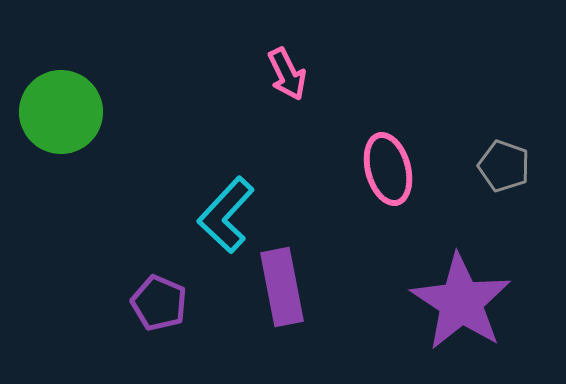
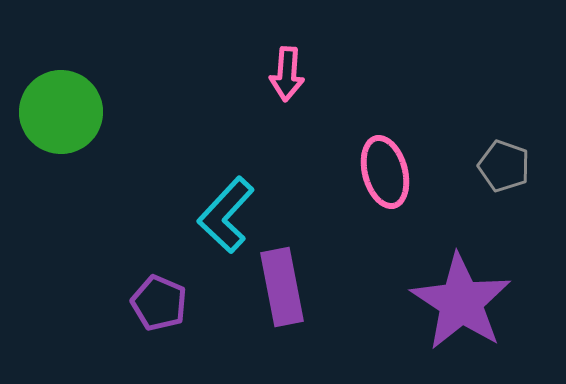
pink arrow: rotated 30 degrees clockwise
pink ellipse: moved 3 px left, 3 px down
